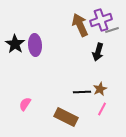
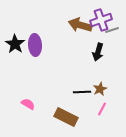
brown arrow: rotated 50 degrees counterclockwise
pink semicircle: moved 3 px right; rotated 88 degrees clockwise
